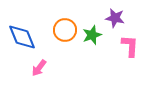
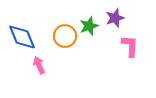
purple star: rotated 30 degrees counterclockwise
orange circle: moved 6 px down
green star: moved 3 px left, 9 px up
pink arrow: moved 3 px up; rotated 120 degrees clockwise
